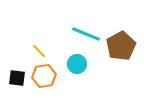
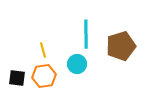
cyan line: rotated 68 degrees clockwise
brown pentagon: rotated 12 degrees clockwise
yellow line: moved 4 px right, 1 px up; rotated 28 degrees clockwise
